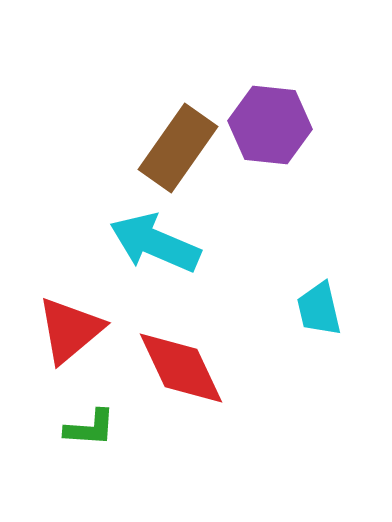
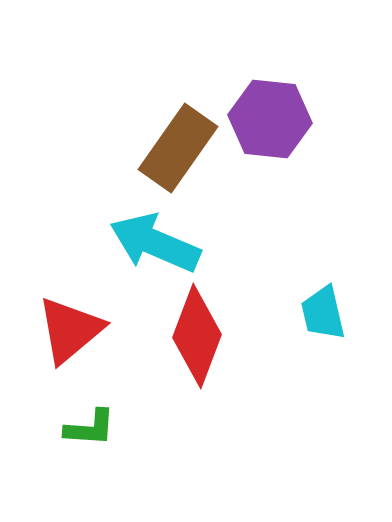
purple hexagon: moved 6 px up
cyan trapezoid: moved 4 px right, 4 px down
red diamond: moved 16 px right, 32 px up; rotated 46 degrees clockwise
